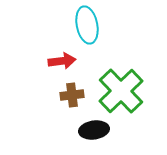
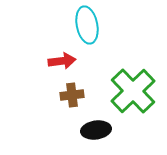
green cross: moved 12 px right
black ellipse: moved 2 px right
